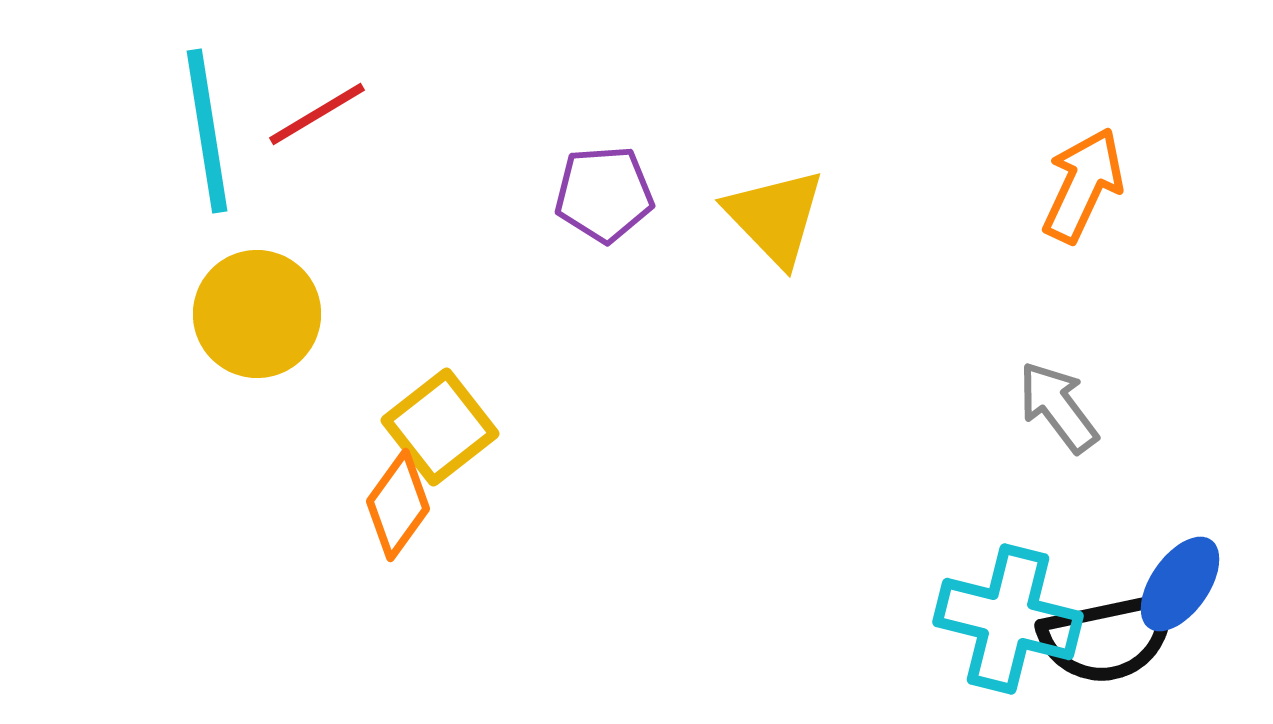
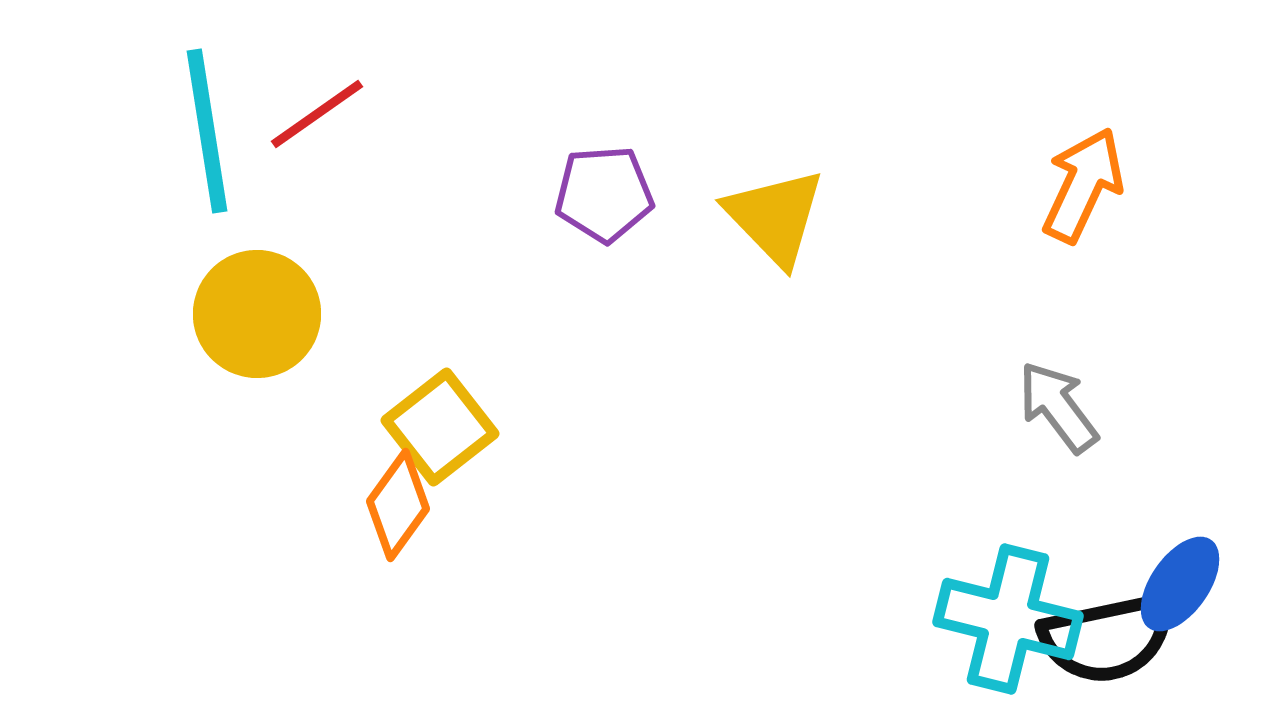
red line: rotated 4 degrees counterclockwise
